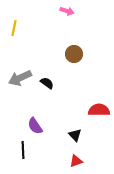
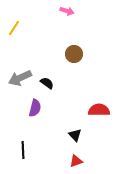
yellow line: rotated 21 degrees clockwise
purple semicircle: moved 18 px up; rotated 132 degrees counterclockwise
